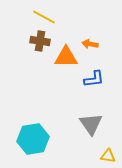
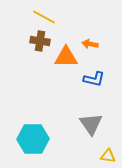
blue L-shape: rotated 20 degrees clockwise
cyan hexagon: rotated 8 degrees clockwise
